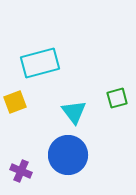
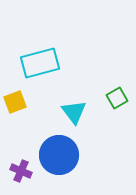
green square: rotated 15 degrees counterclockwise
blue circle: moved 9 px left
